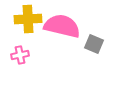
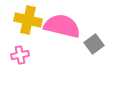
yellow cross: moved 1 px down; rotated 16 degrees clockwise
gray square: rotated 30 degrees clockwise
